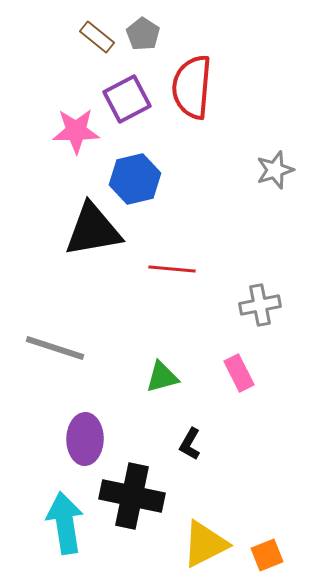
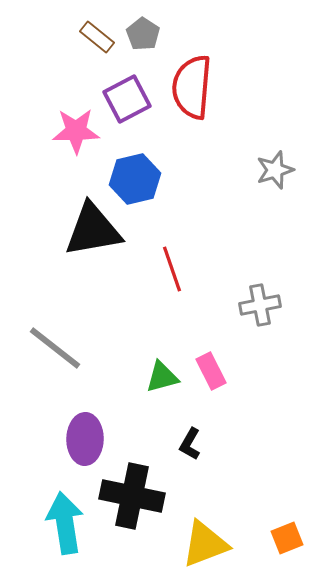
red line: rotated 66 degrees clockwise
gray line: rotated 20 degrees clockwise
pink rectangle: moved 28 px left, 2 px up
yellow triangle: rotated 6 degrees clockwise
orange square: moved 20 px right, 17 px up
